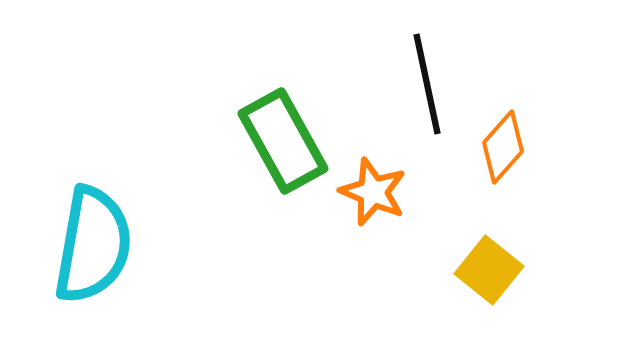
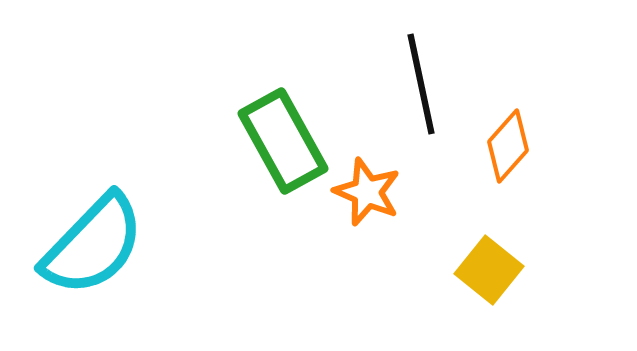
black line: moved 6 px left
orange diamond: moved 5 px right, 1 px up
orange star: moved 6 px left
cyan semicircle: rotated 34 degrees clockwise
